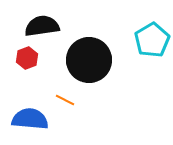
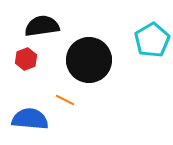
red hexagon: moved 1 px left, 1 px down
